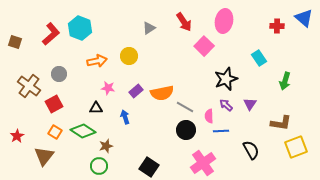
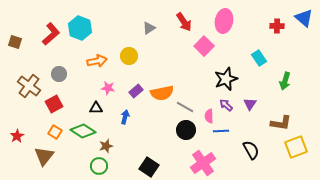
blue arrow: rotated 32 degrees clockwise
